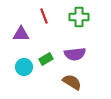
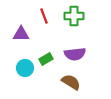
green cross: moved 5 px left, 1 px up
cyan circle: moved 1 px right, 1 px down
brown semicircle: moved 1 px left
